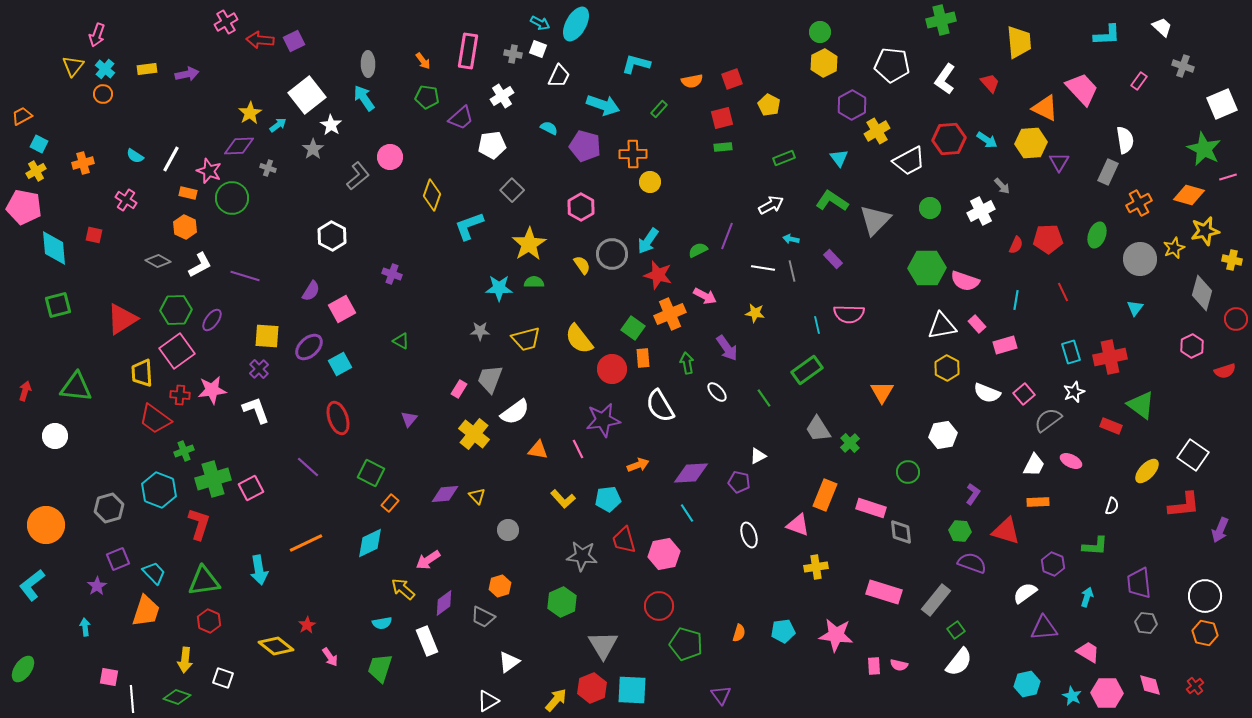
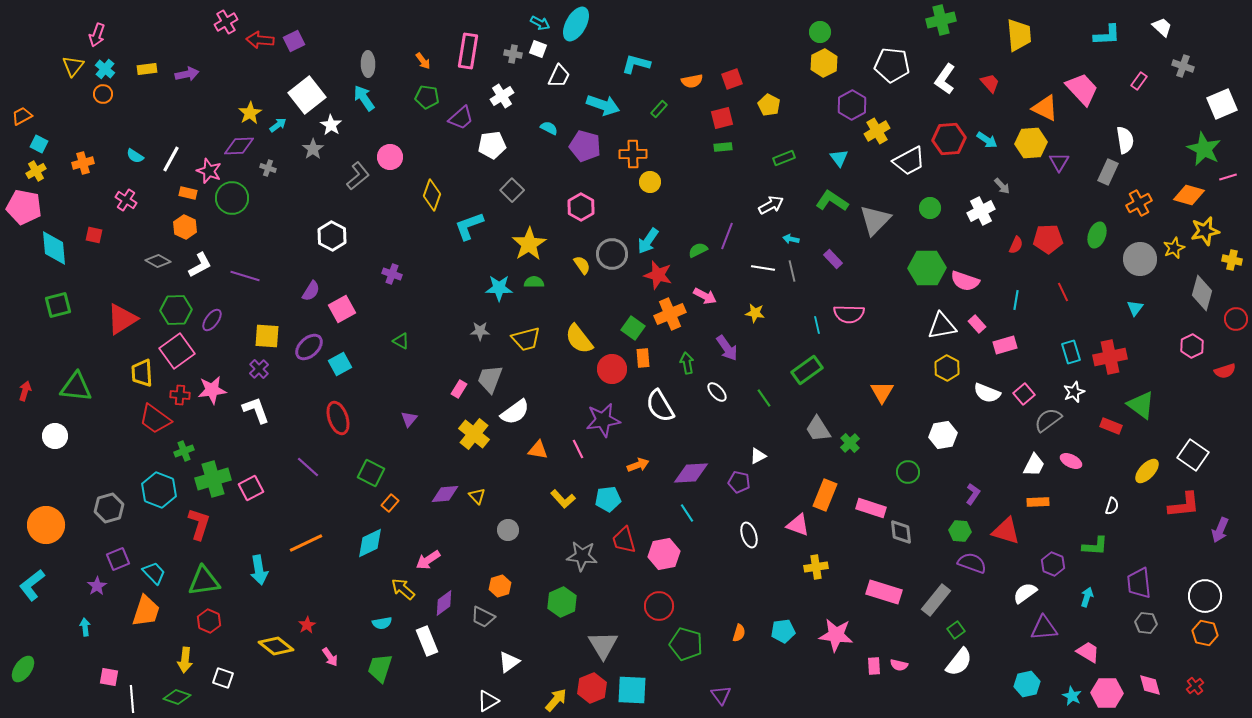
yellow trapezoid at (1019, 42): moved 7 px up
